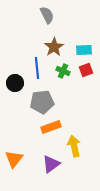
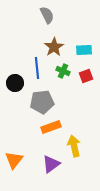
red square: moved 6 px down
orange triangle: moved 1 px down
